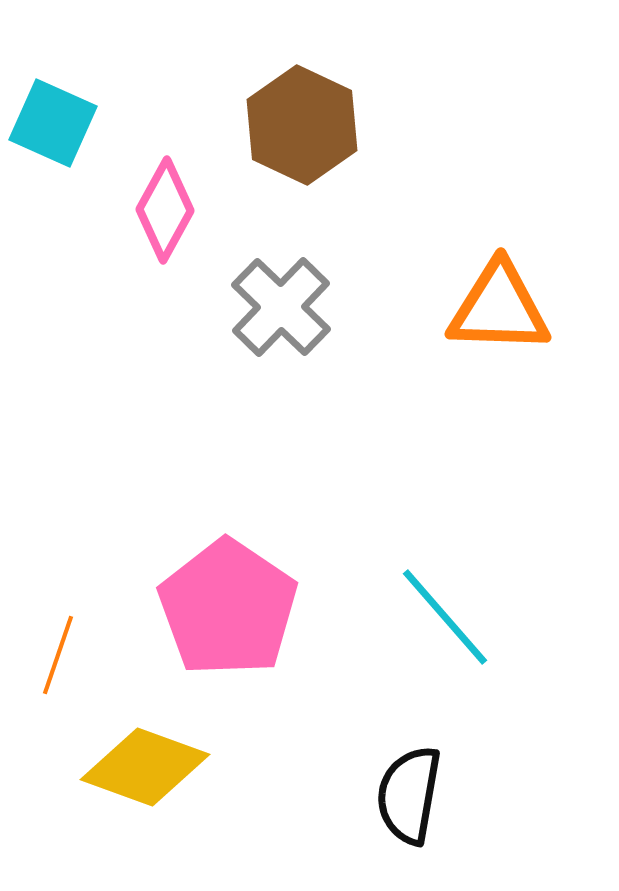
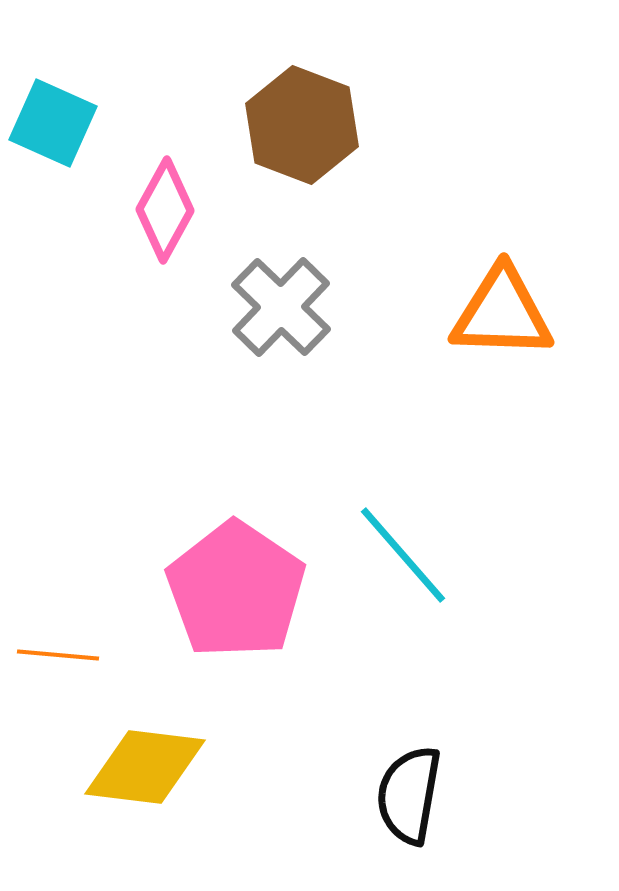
brown hexagon: rotated 4 degrees counterclockwise
orange triangle: moved 3 px right, 5 px down
pink pentagon: moved 8 px right, 18 px up
cyan line: moved 42 px left, 62 px up
orange line: rotated 76 degrees clockwise
yellow diamond: rotated 13 degrees counterclockwise
